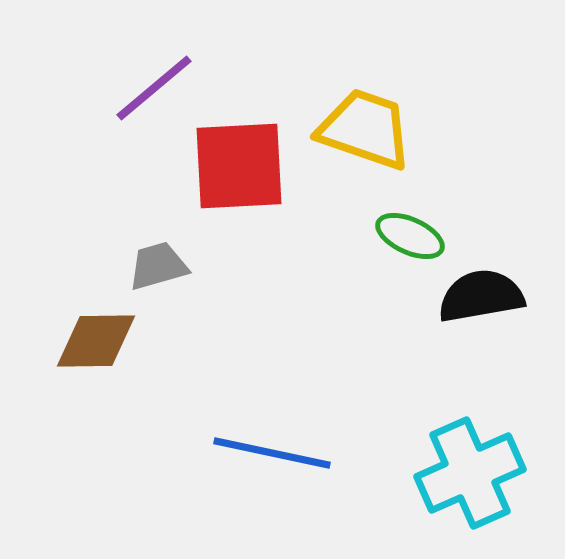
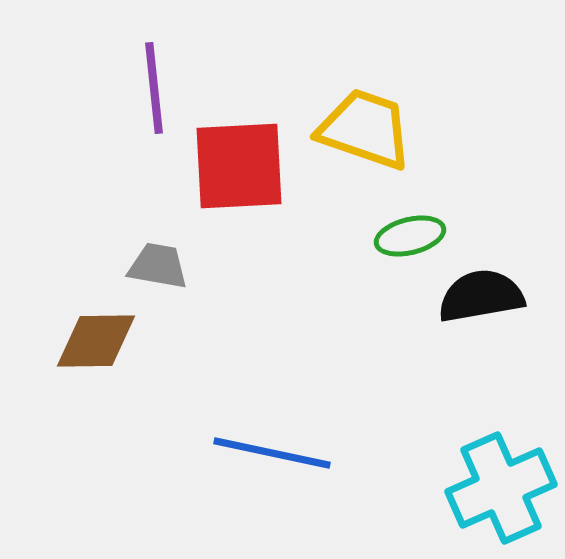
purple line: rotated 56 degrees counterclockwise
green ellipse: rotated 38 degrees counterclockwise
gray trapezoid: rotated 26 degrees clockwise
cyan cross: moved 31 px right, 15 px down
